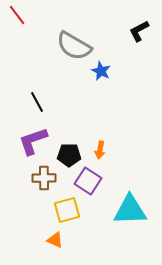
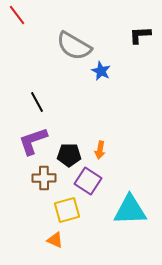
black L-shape: moved 1 px right, 4 px down; rotated 25 degrees clockwise
